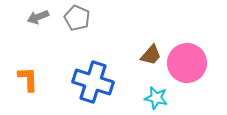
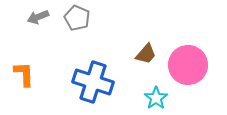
brown trapezoid: moved 5 px left, 1 px up
pink circle: moved 1 px right, 2 px down
orange L-shape: moved 4 px left, 5 px up
cyan star: rotated 25 degrees clockwise
